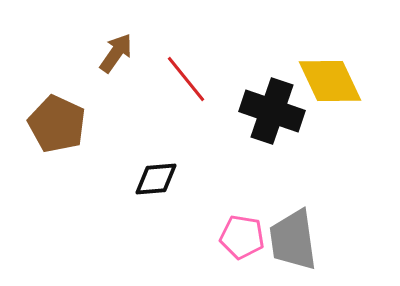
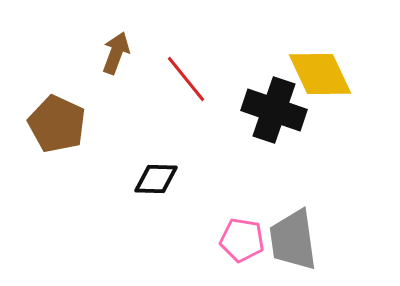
brown arrow: rotated 15 degrees counterclockwise
yellow diamond: moved 10 px left, 7 px up
black cross: moved 2 px right, 1 px up
black diamond: rotated 6 degrees clockwise
pink pentagon: moved 3 px down
